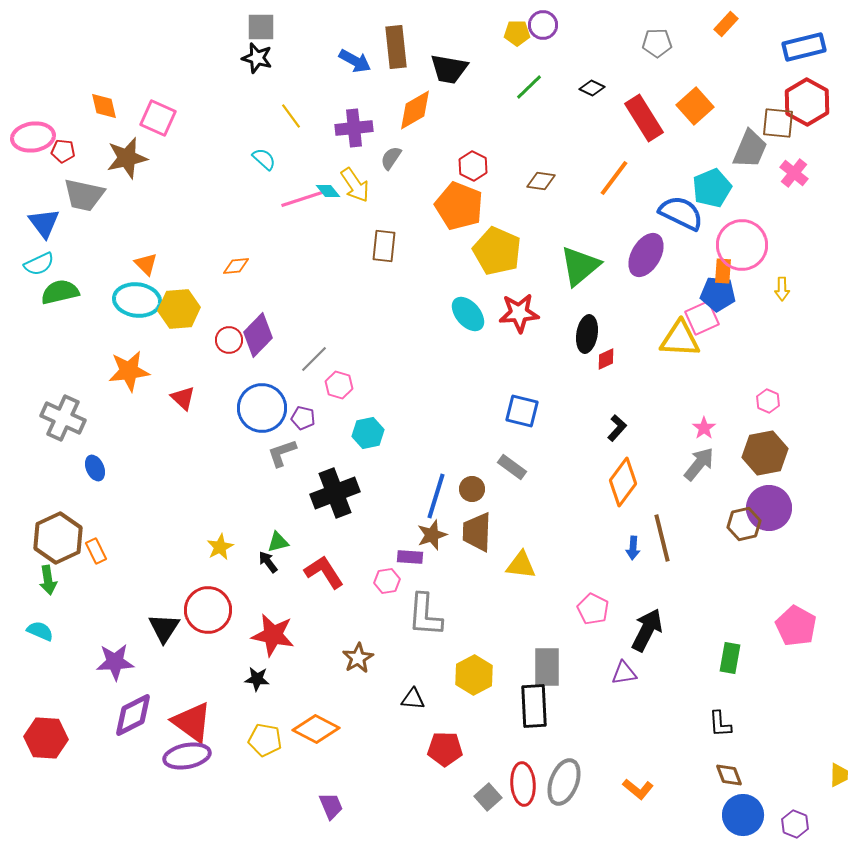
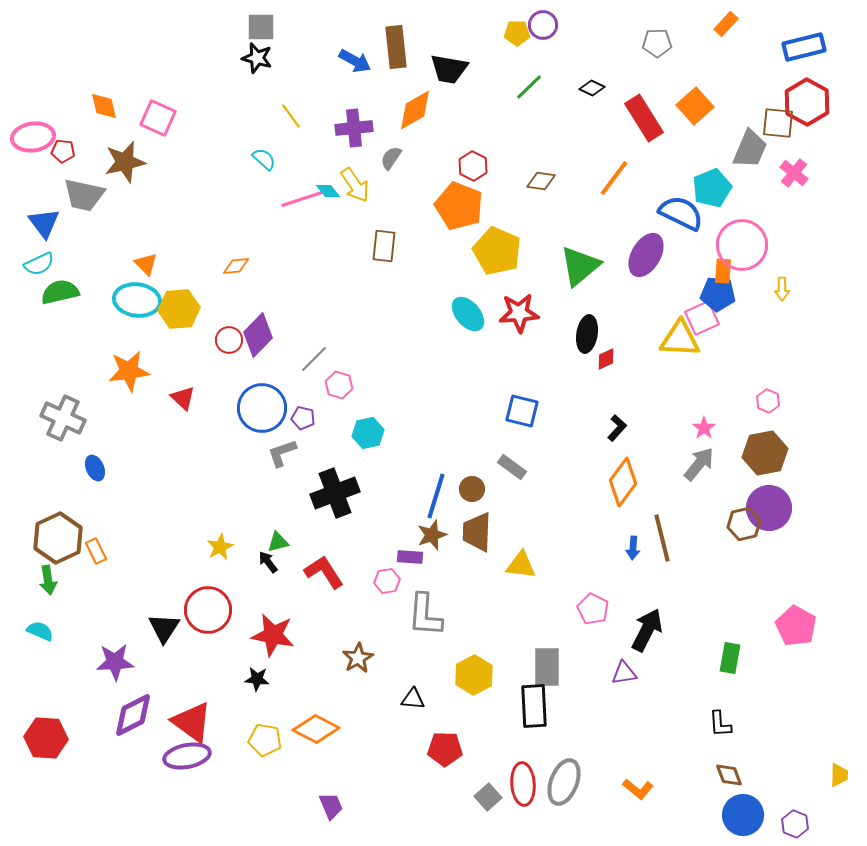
brown star at (127, 158): moved 2 px left, 4 px down
